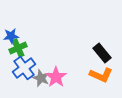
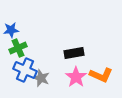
blue star: moved 6 px up
black rectangle: moved 28 px left; rotated 60 degrees counterclockwise
blue cross: moved 1 px right, 2 px down; rotated 30 degrees counterclockwise
pink star: moved 20 px right
